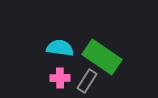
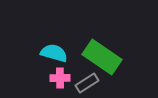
cyan semicircle: moved 6 px left, 5 px down; rotated 8 degrees clockwise
gray rectangle: moved 2 px down; rotated 25 degrees clockwise
